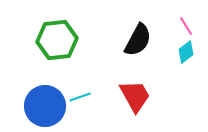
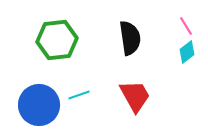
black semicircle: moved 8 px left, 2 px up; rotated 36 degrees counterclockwise
cyan diamond: moved 1 px right
cyan line: moved 1 px left, 2 px up
blue circle: moved 6 px left, 1 px up
